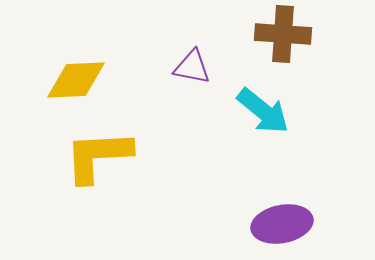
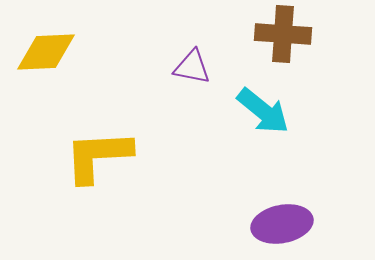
yellow diamond: moved 30 px left, 28 px up
